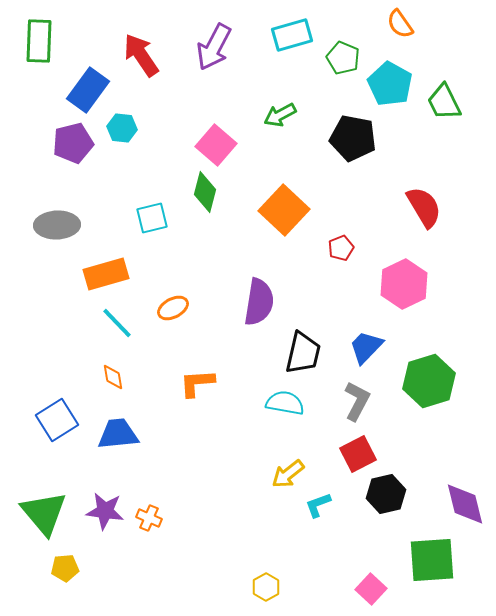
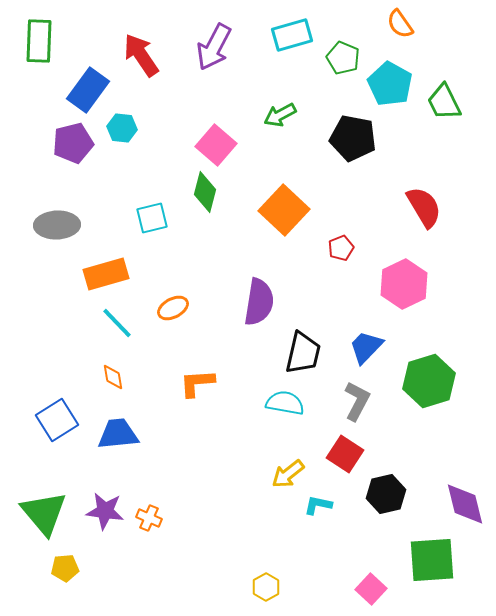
red square at (358, 454): moved 13 px left; rotated 30 degrees counterclockwise
cyan L-shape at (318, 505): rotated 32 degrees clockwise
